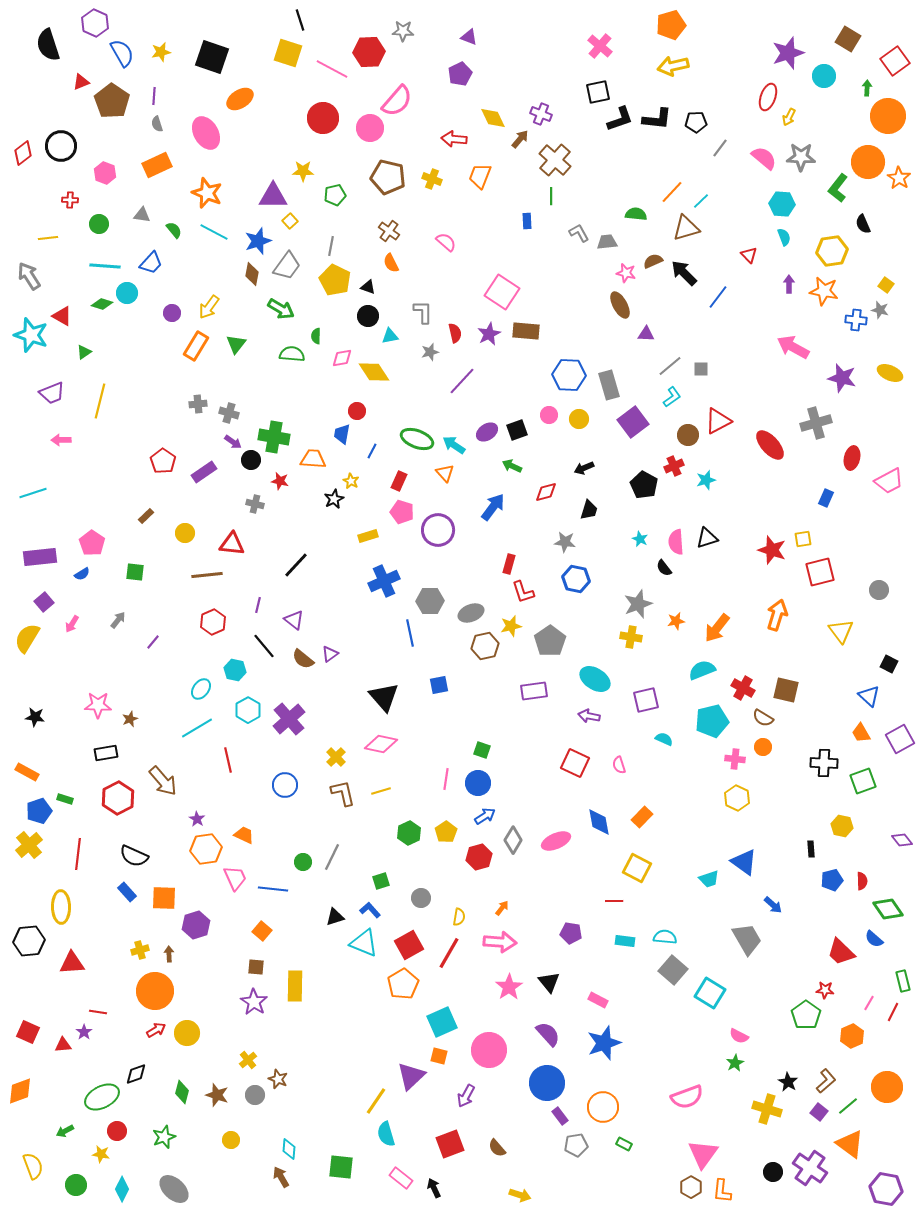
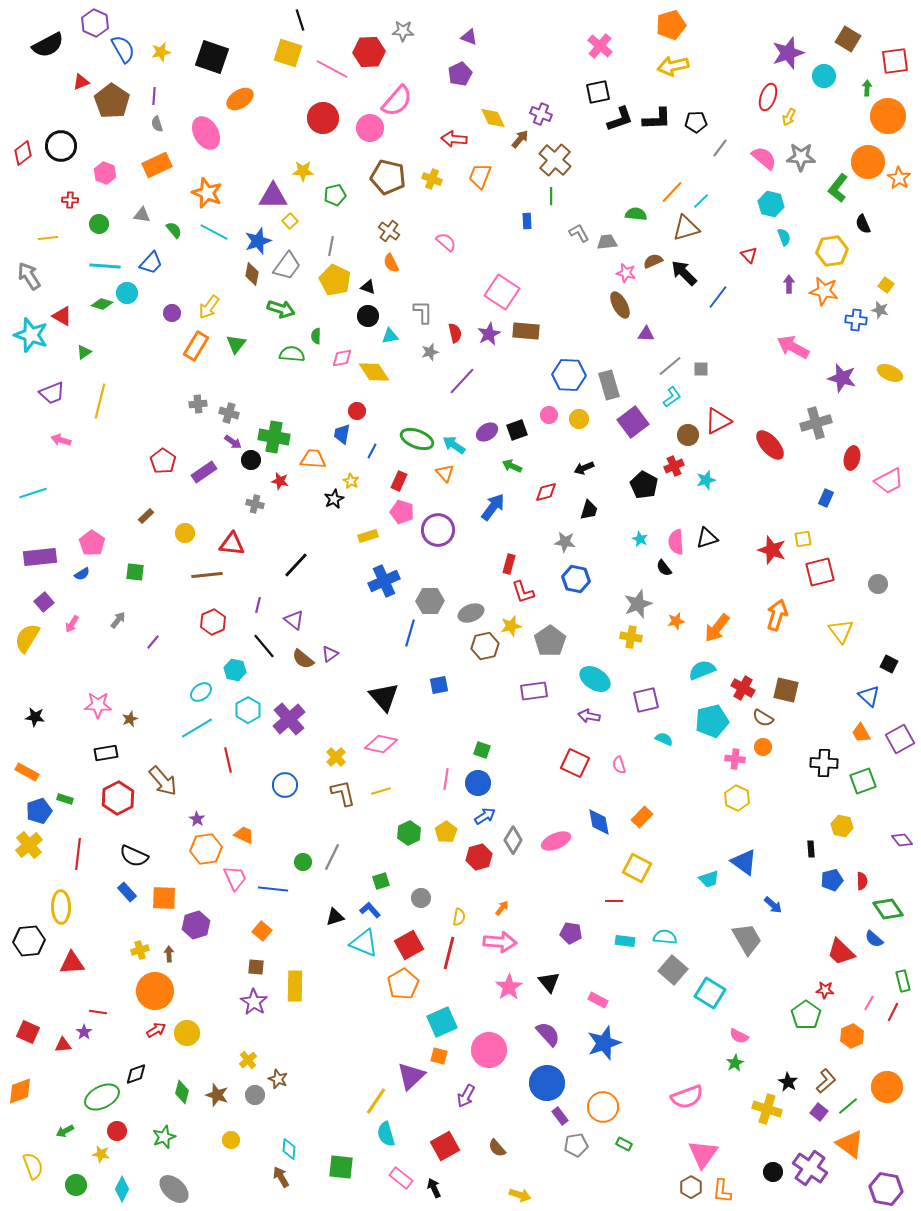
black semicircle at (48, 45): rotated 100 degrees counterclockwise
blue semicircle at (122, 53): moved 1 px right, 4 px up
red square at (895, 61): rotated 28 degrees clockwise
black L-shape at (657, 119): rotated 8 degrees counterclockwise
cyan hexagon at (782, 204): moved 11 px left; rotated 10 degrees clockwise
green arrow at (281, 309): rotated 12 degrees counterclockwise
pink arrow at (61, 440): rotated 18 degrees clockwise
gray circle at (879, 590): moved 1 px left, 6 px up
blue line at (410, 633): rotated 28 degrees clockwise
cyan ellipse at (201, 689): moved 3 px down; rotated 15 degrees clockwise
red line at (449, 953): rotated 16 degrees counterclockwise
red square at (450, 1144): moved 5 px left, 2 px down; rotated 8 degrees counterclockwise
